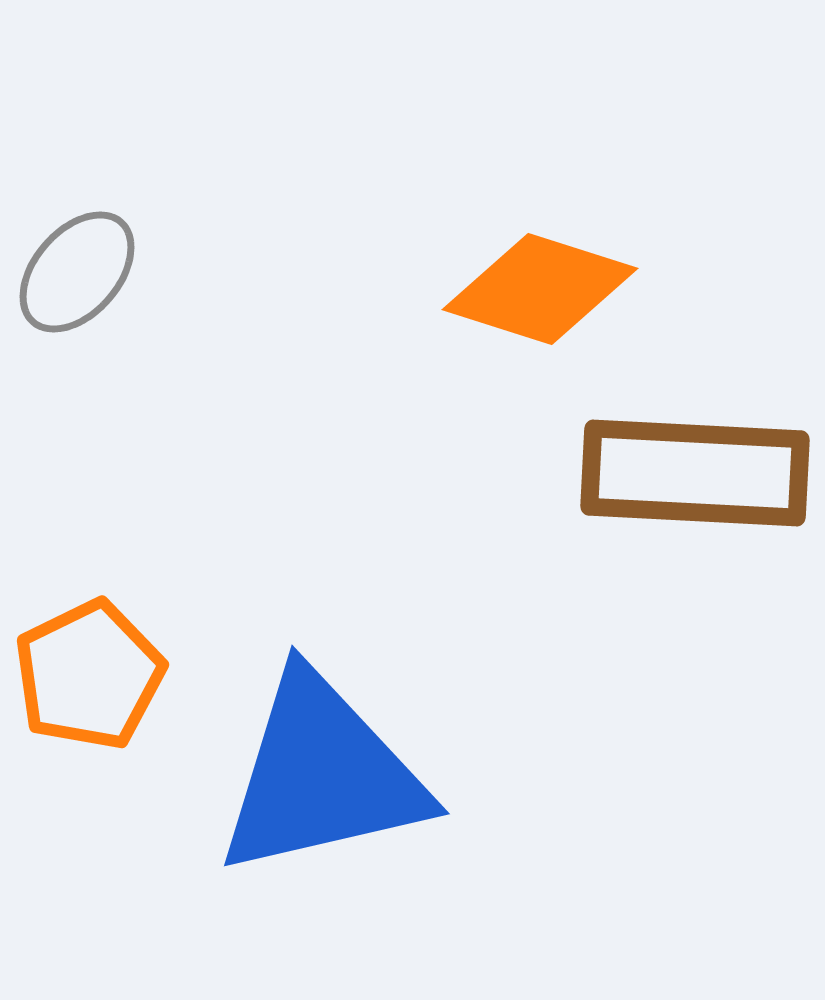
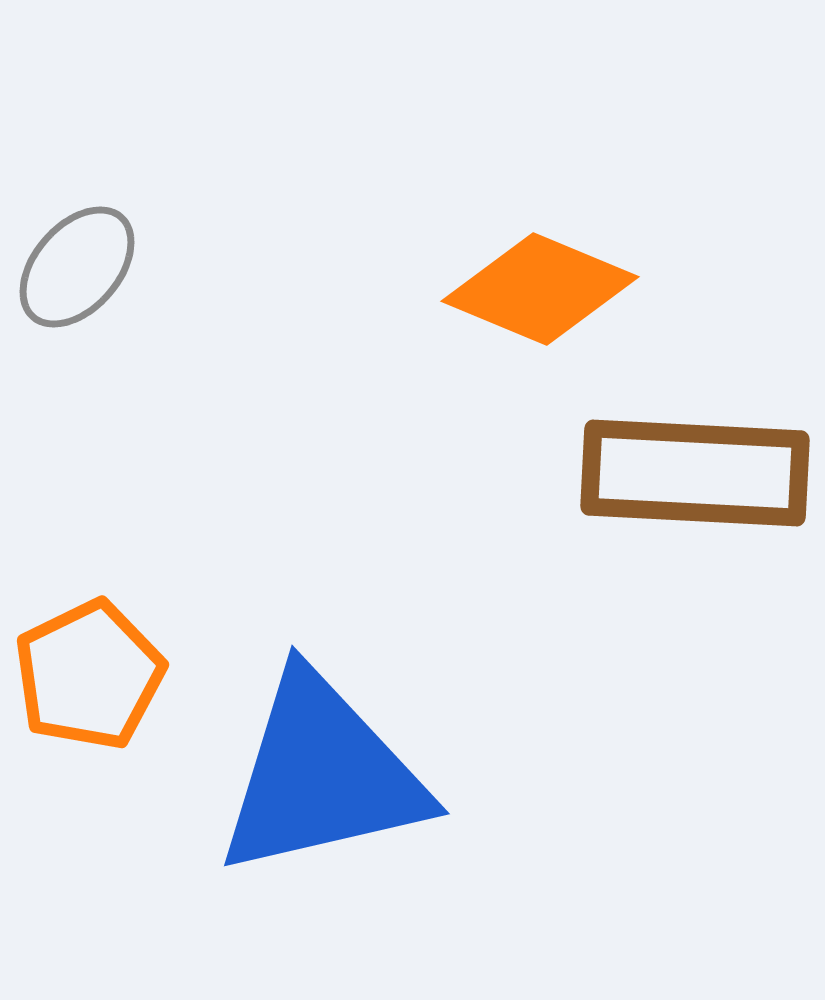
gray ellipse: moved 5 px up
orange diamond: rotated 5 degrees clockwise
